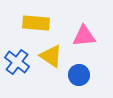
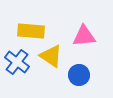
yellow rectangle: moved 5 px left, 8 px down
